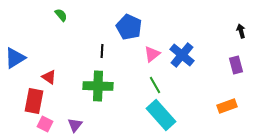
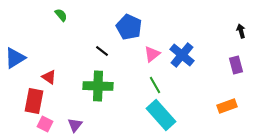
black line: rotated 56 degrees counterclockwise
